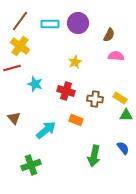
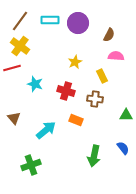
cyan rectangle: moved 4 px up
yellow rectangle: moved 18 px left, 22 px up; rotated 32 degrees clockwise
